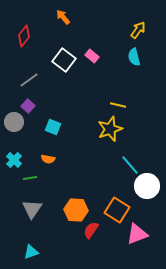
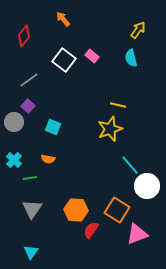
orange arrow: moved 2 px down
cyan semicircle: moved 3 px left, 1 px down
cyan triangle: rotated 35 degrees counterclockwise
